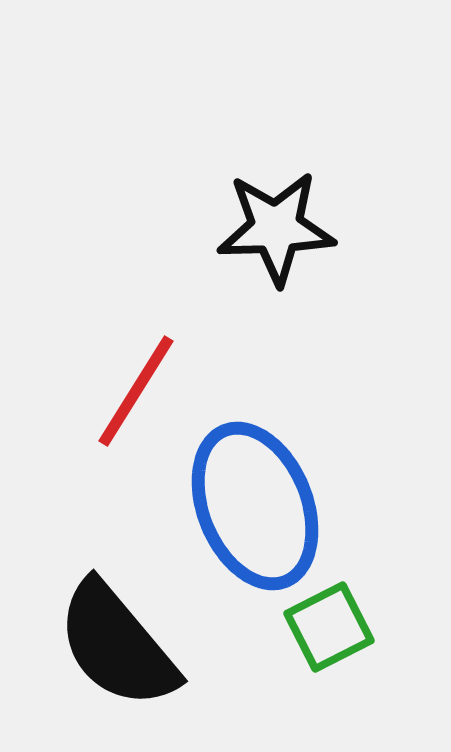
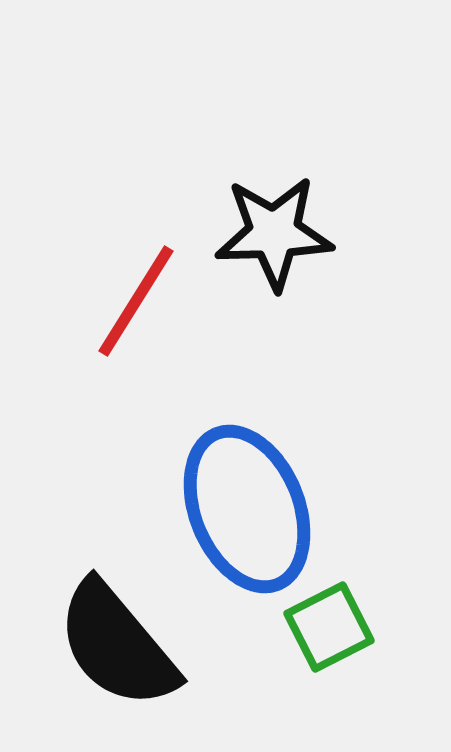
black star: moved 2 px left, 5 px down
red line: moved 90 px up
blue ellipse: moved 8 px left, 3 px down
